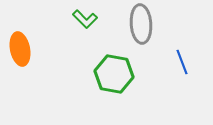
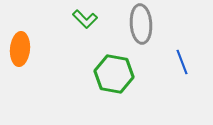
orange ellipse: rotated 16 degrees clockwise
